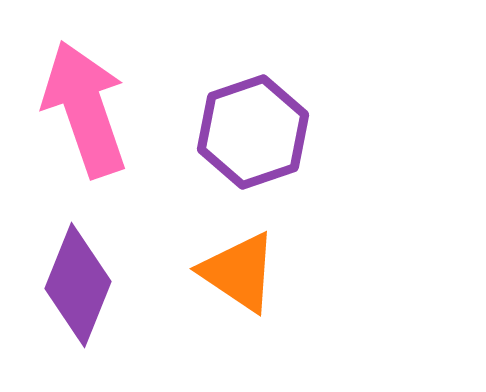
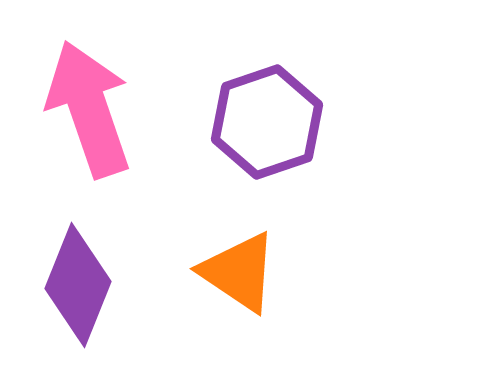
pink arrow: moved 4 px right
purple hexagon: moved 14 px right, 10 px up
